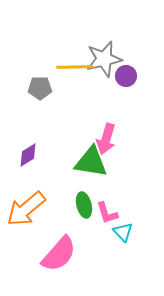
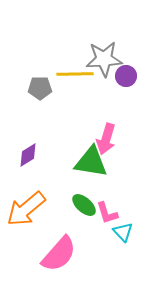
gray star: rotated 9 degrees clockwise
yellow line: moved 7 px down
green ellipse: rotated 35 degrees counterclockwise
